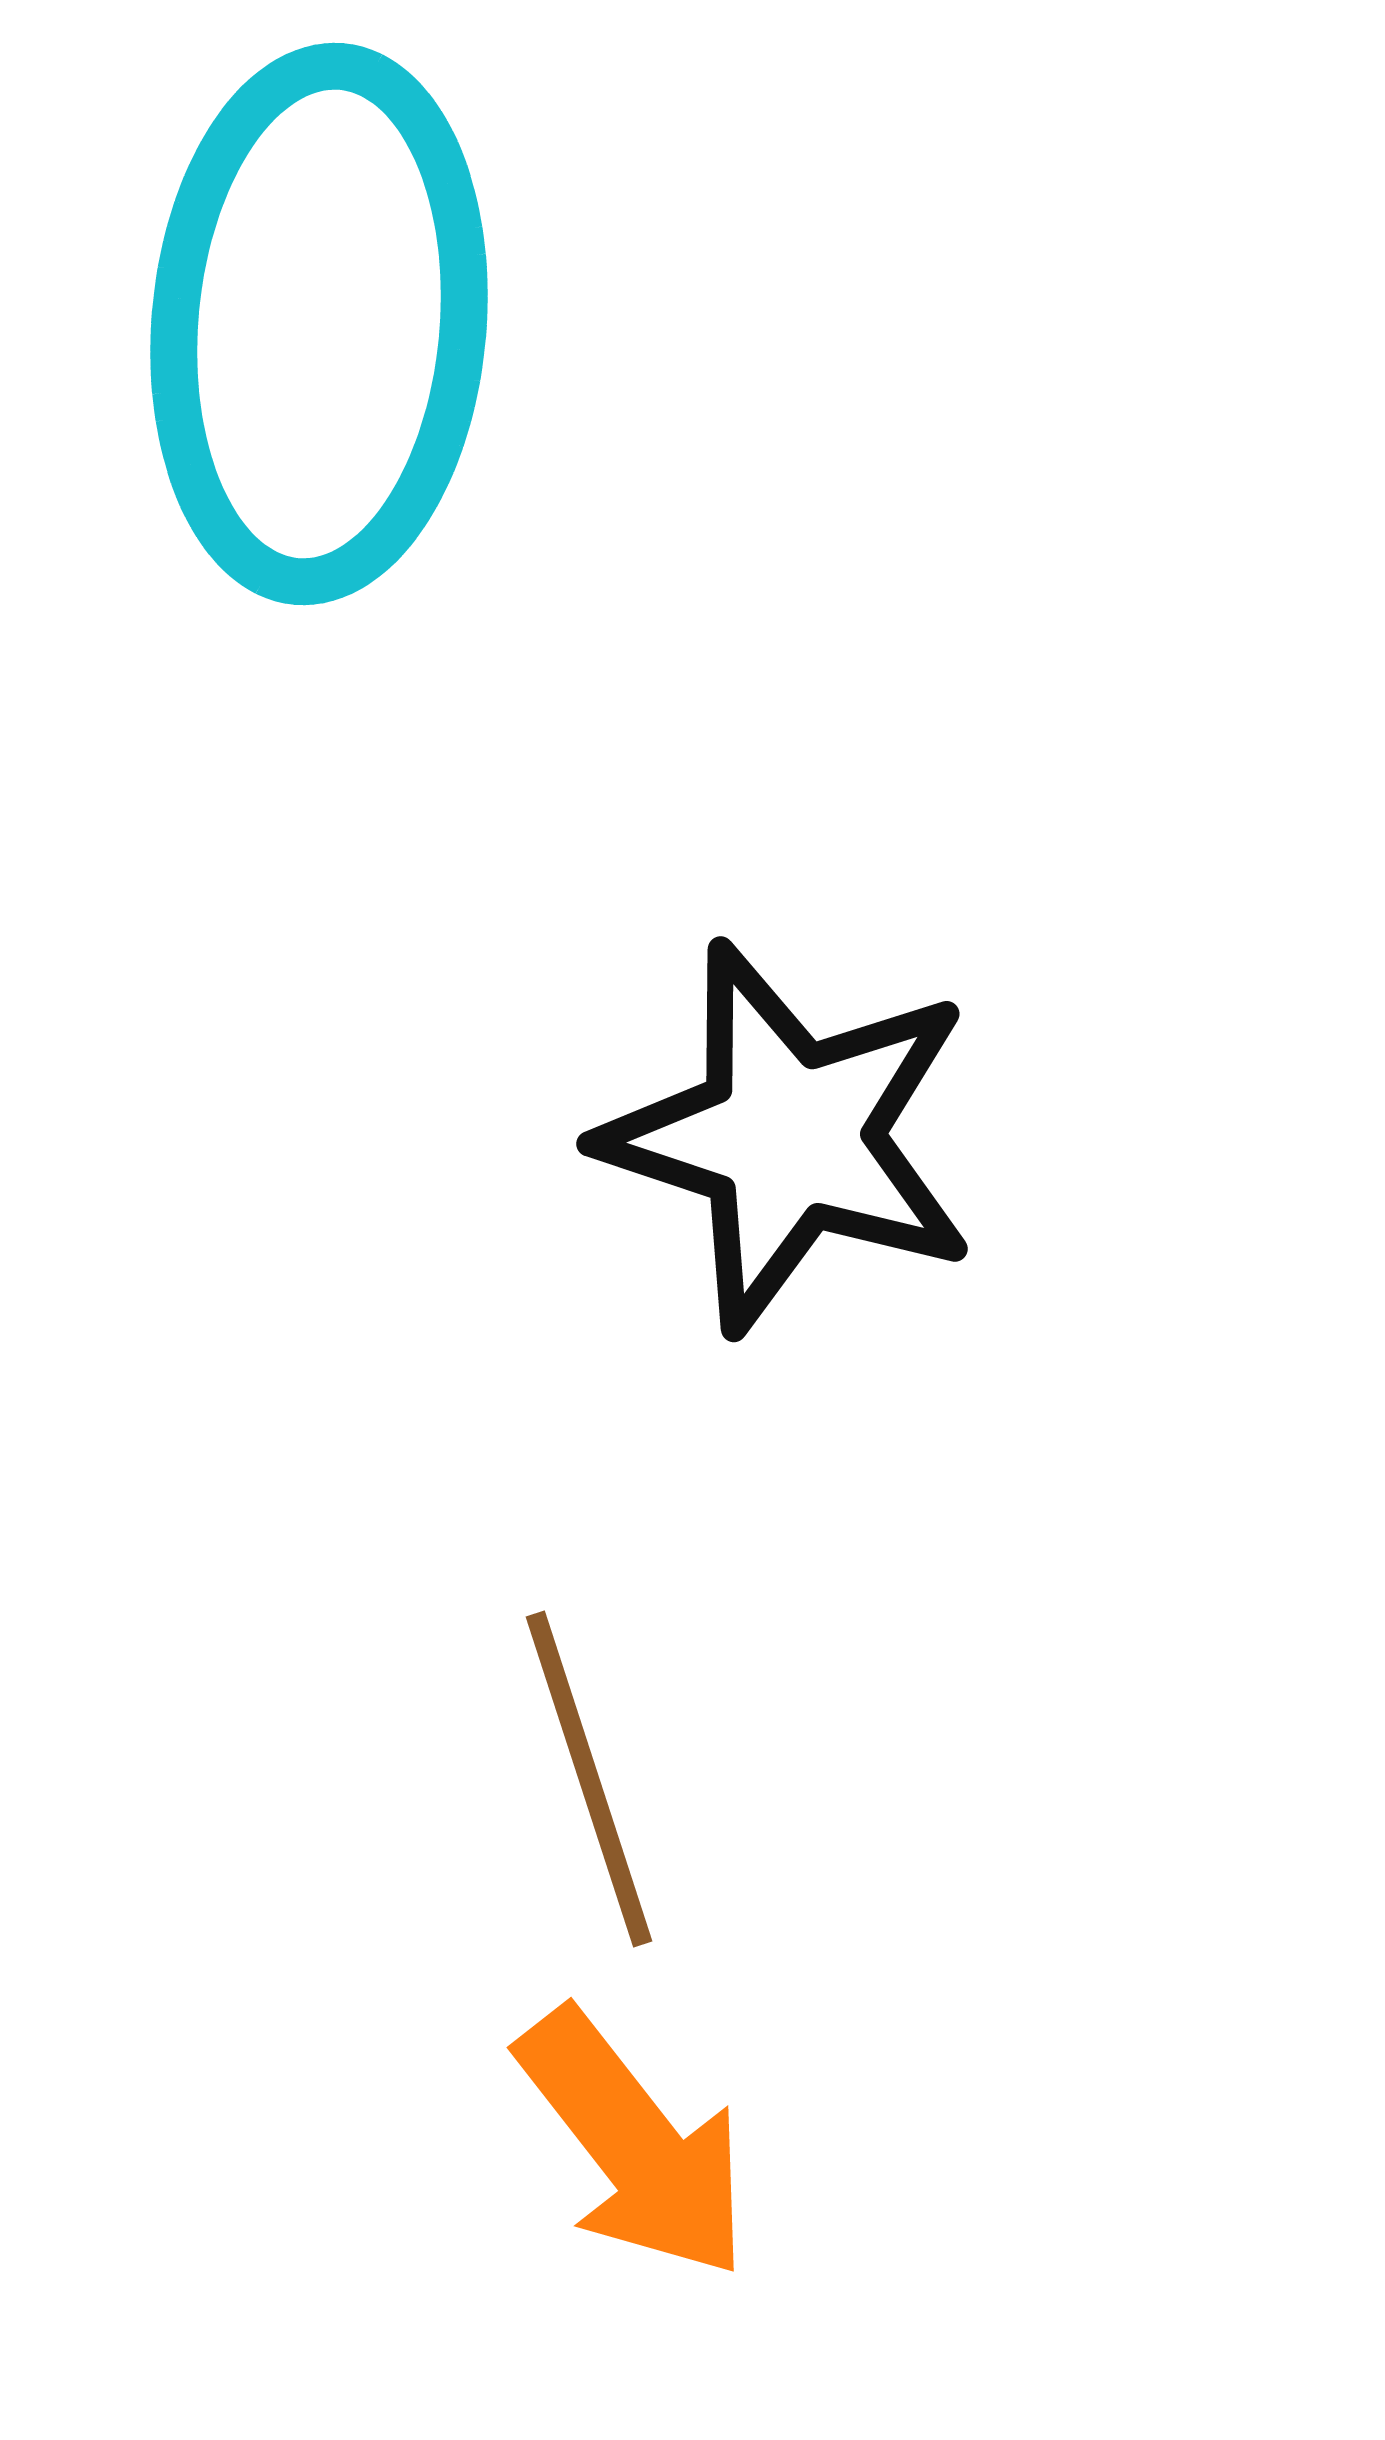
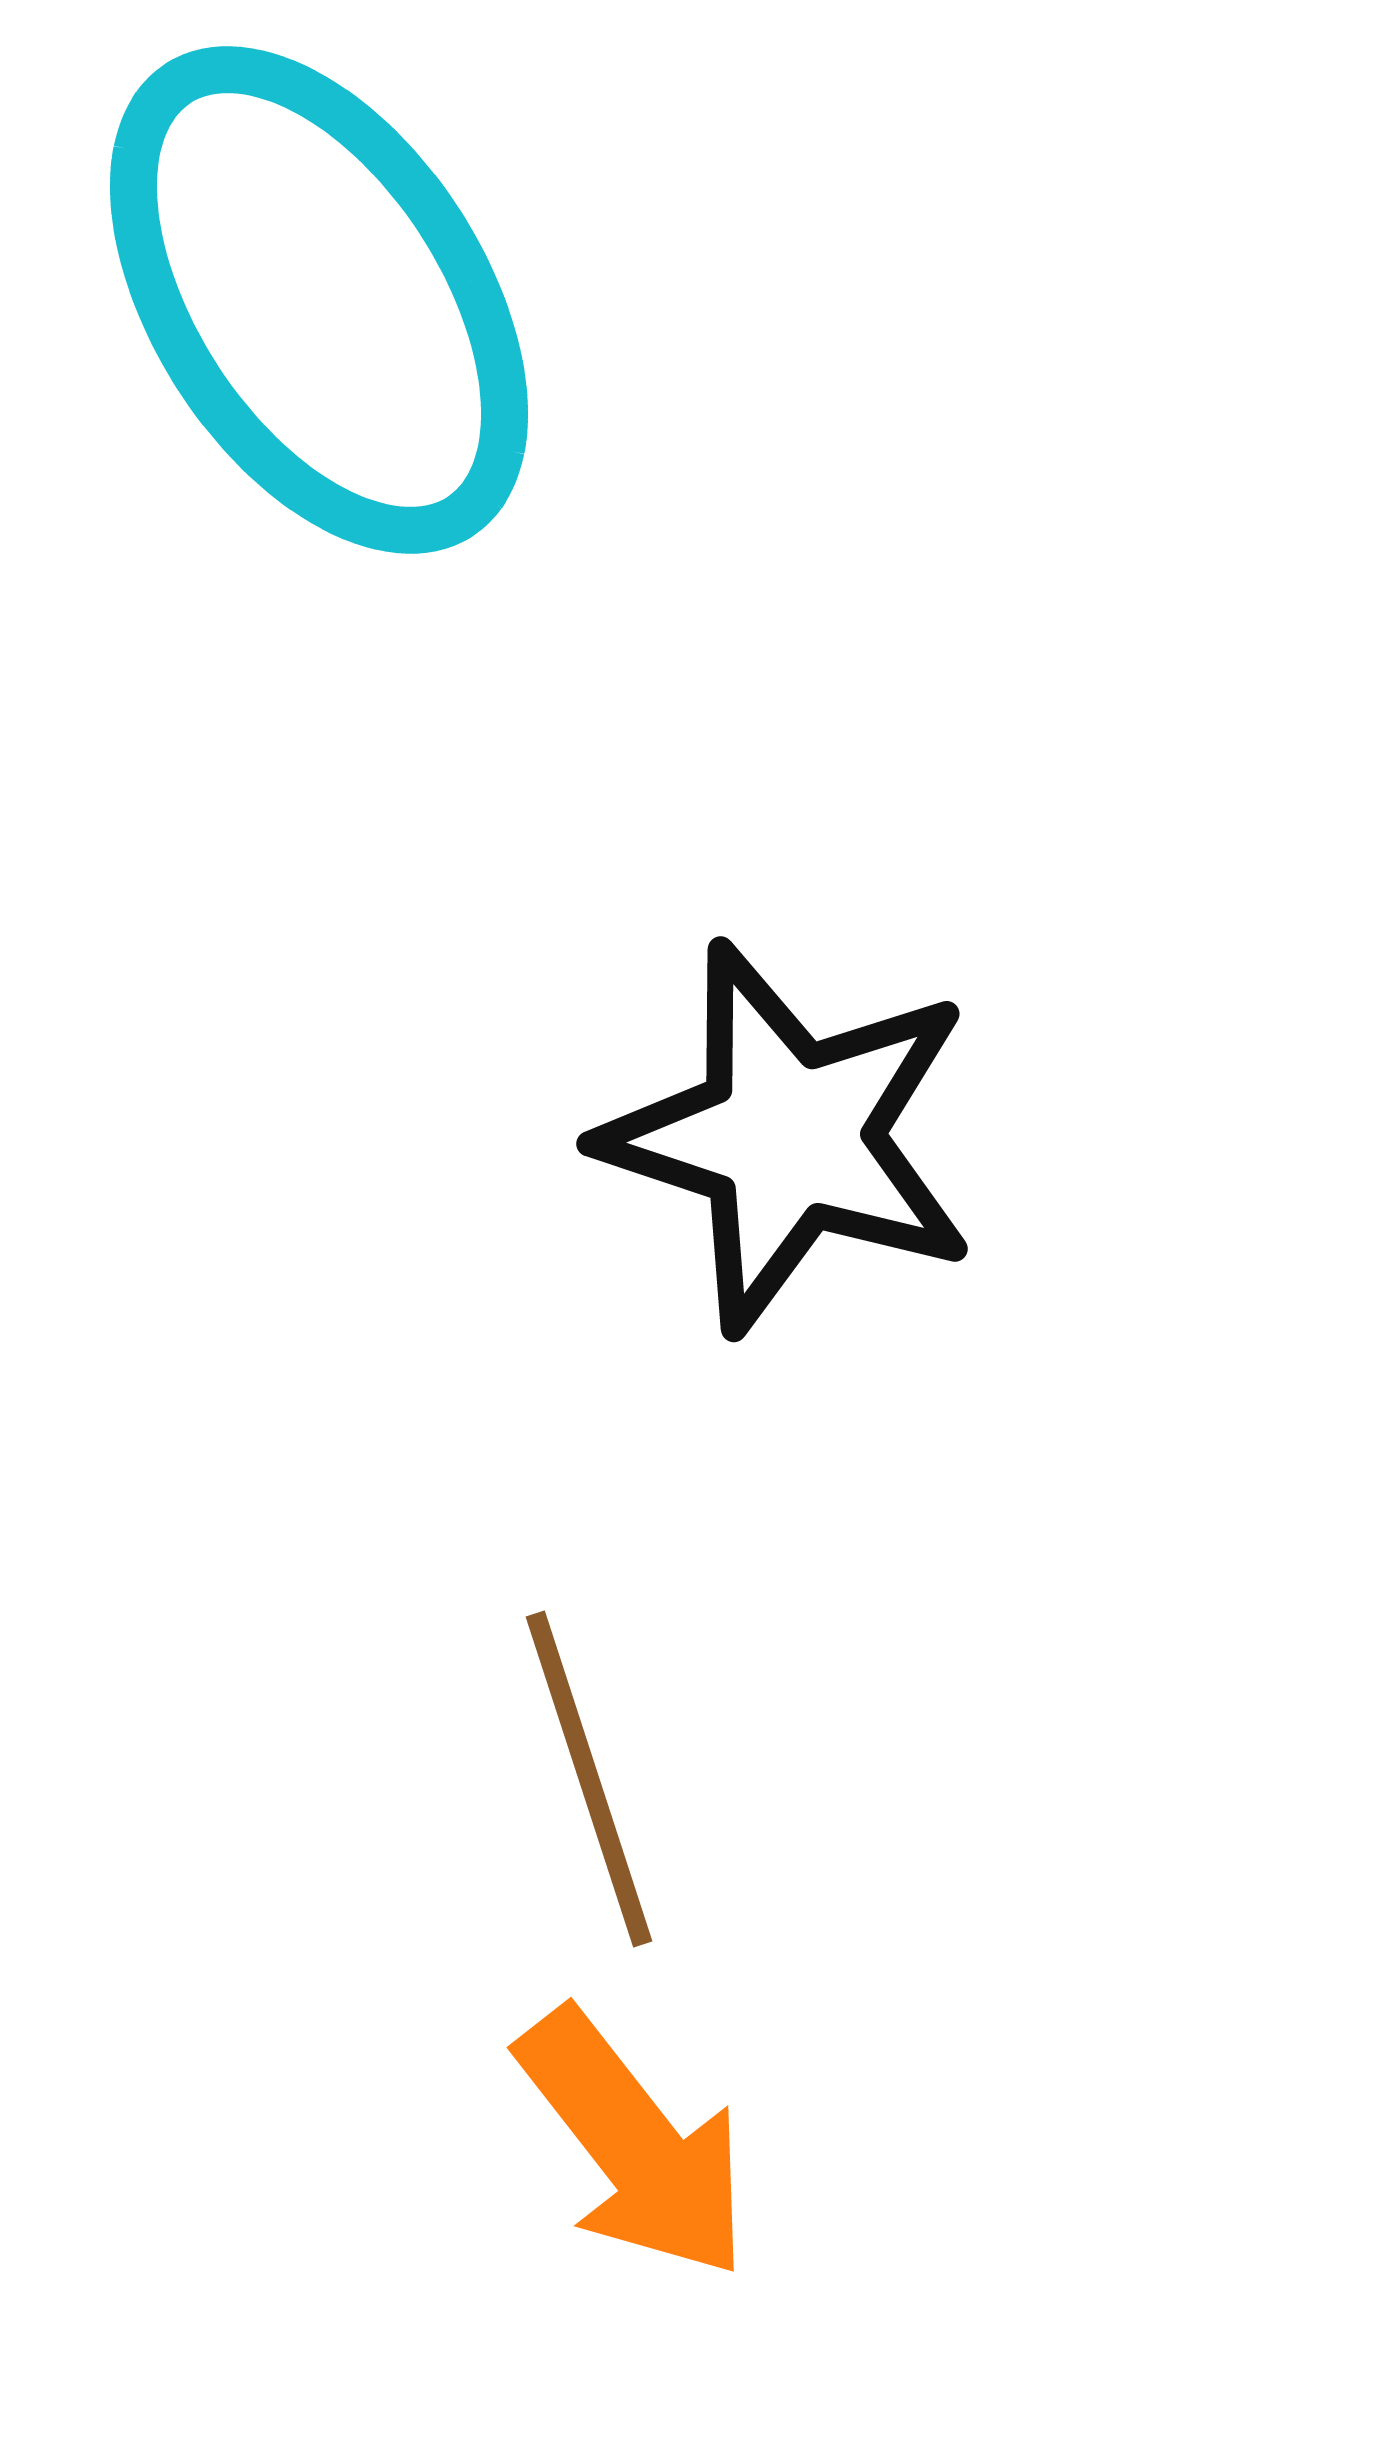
cyan ellipse: moved 24 px up; rotated 38 degrees counterclockwise
